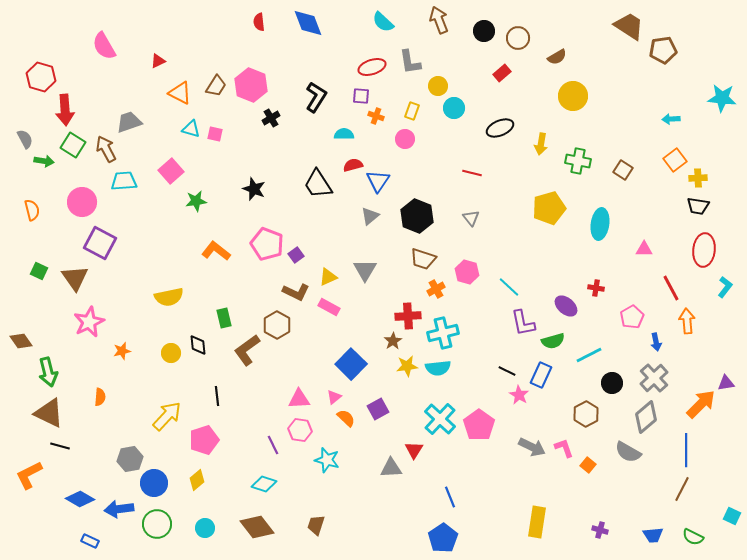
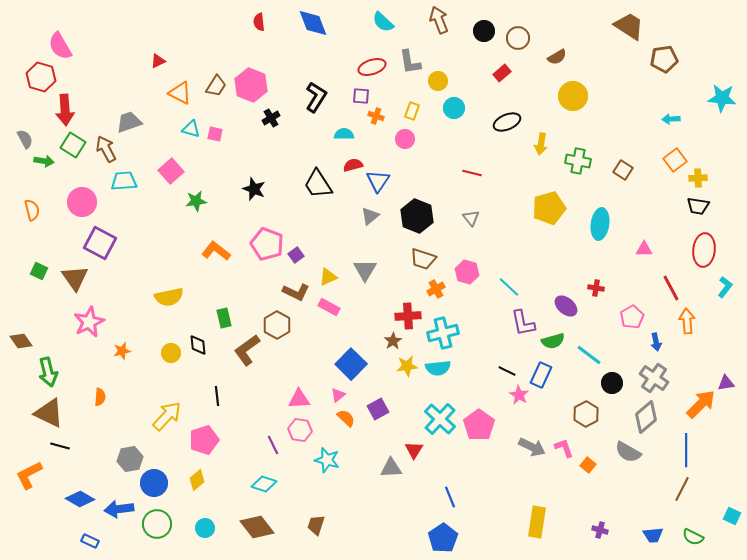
blue diamond at (308, 23): moved 5 px right
pink semicircle at (104, 46): moved 44 px left
brown pentagon at (663, 50): moved 1 px right, 9 px down
yellow circle at (438, 86): moved 5 px up
black ellipse at (500, 128): moved 7 px right, 6 px up
cyan line at (589, 355): rotated 64 degrees clockwise
gray cross at (654, 378): rotated 12 degrees counterclockwise
pink triangle at (334, 397): moved 4 px right, 2 px up
